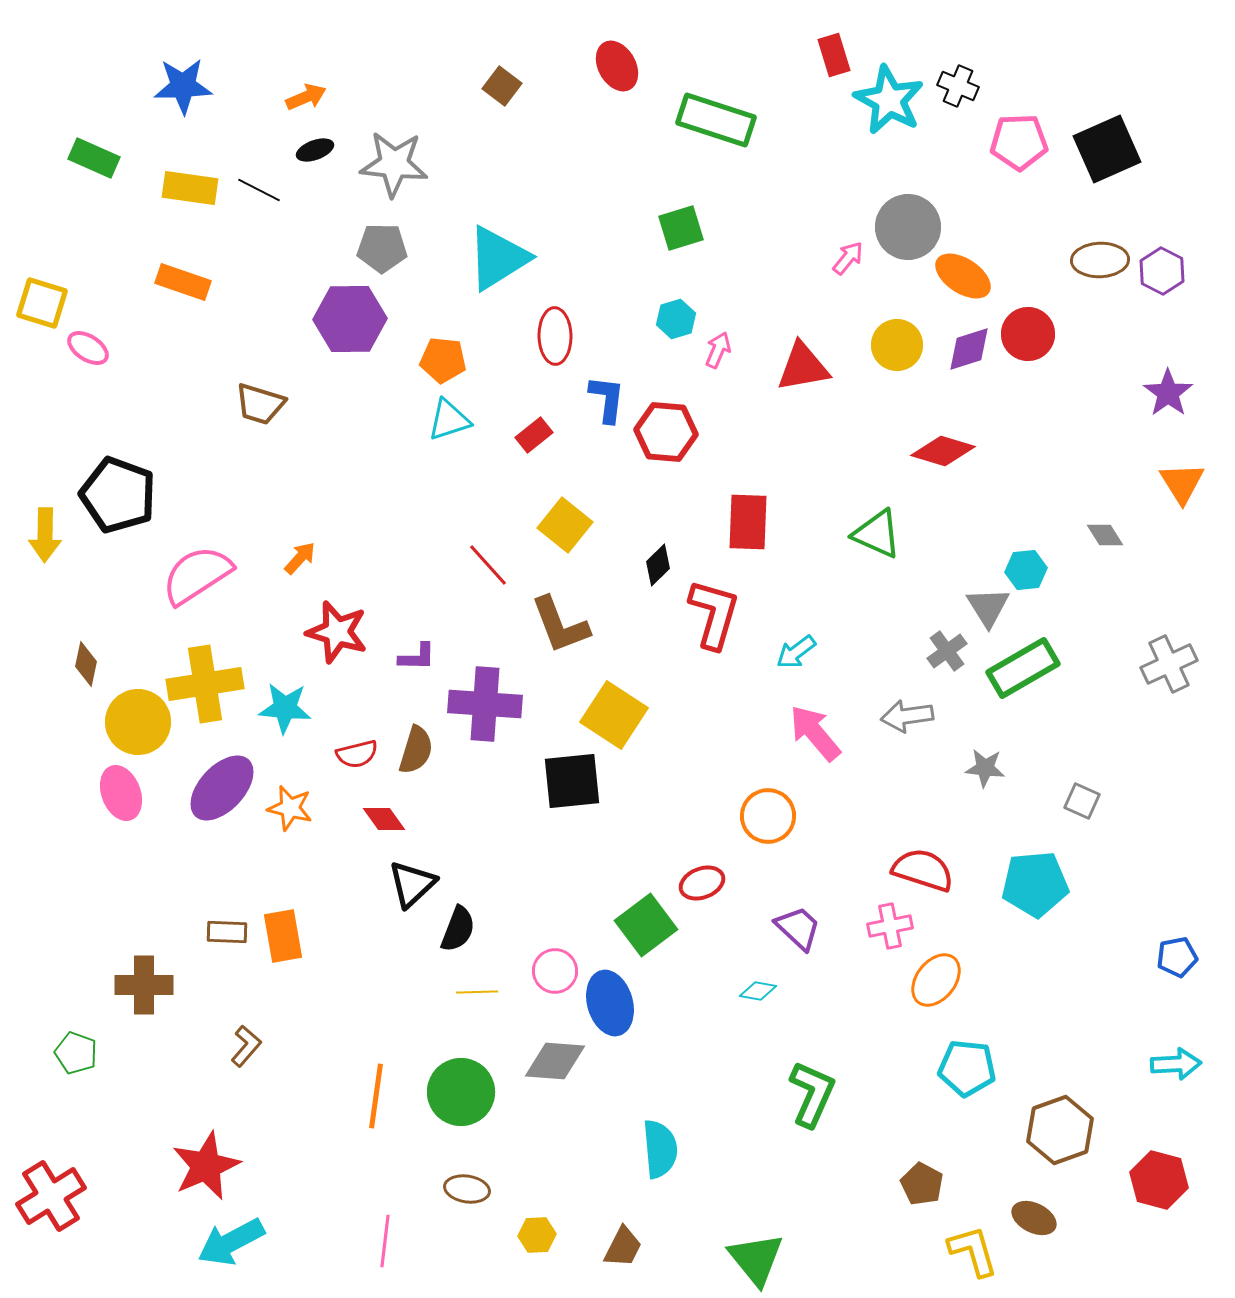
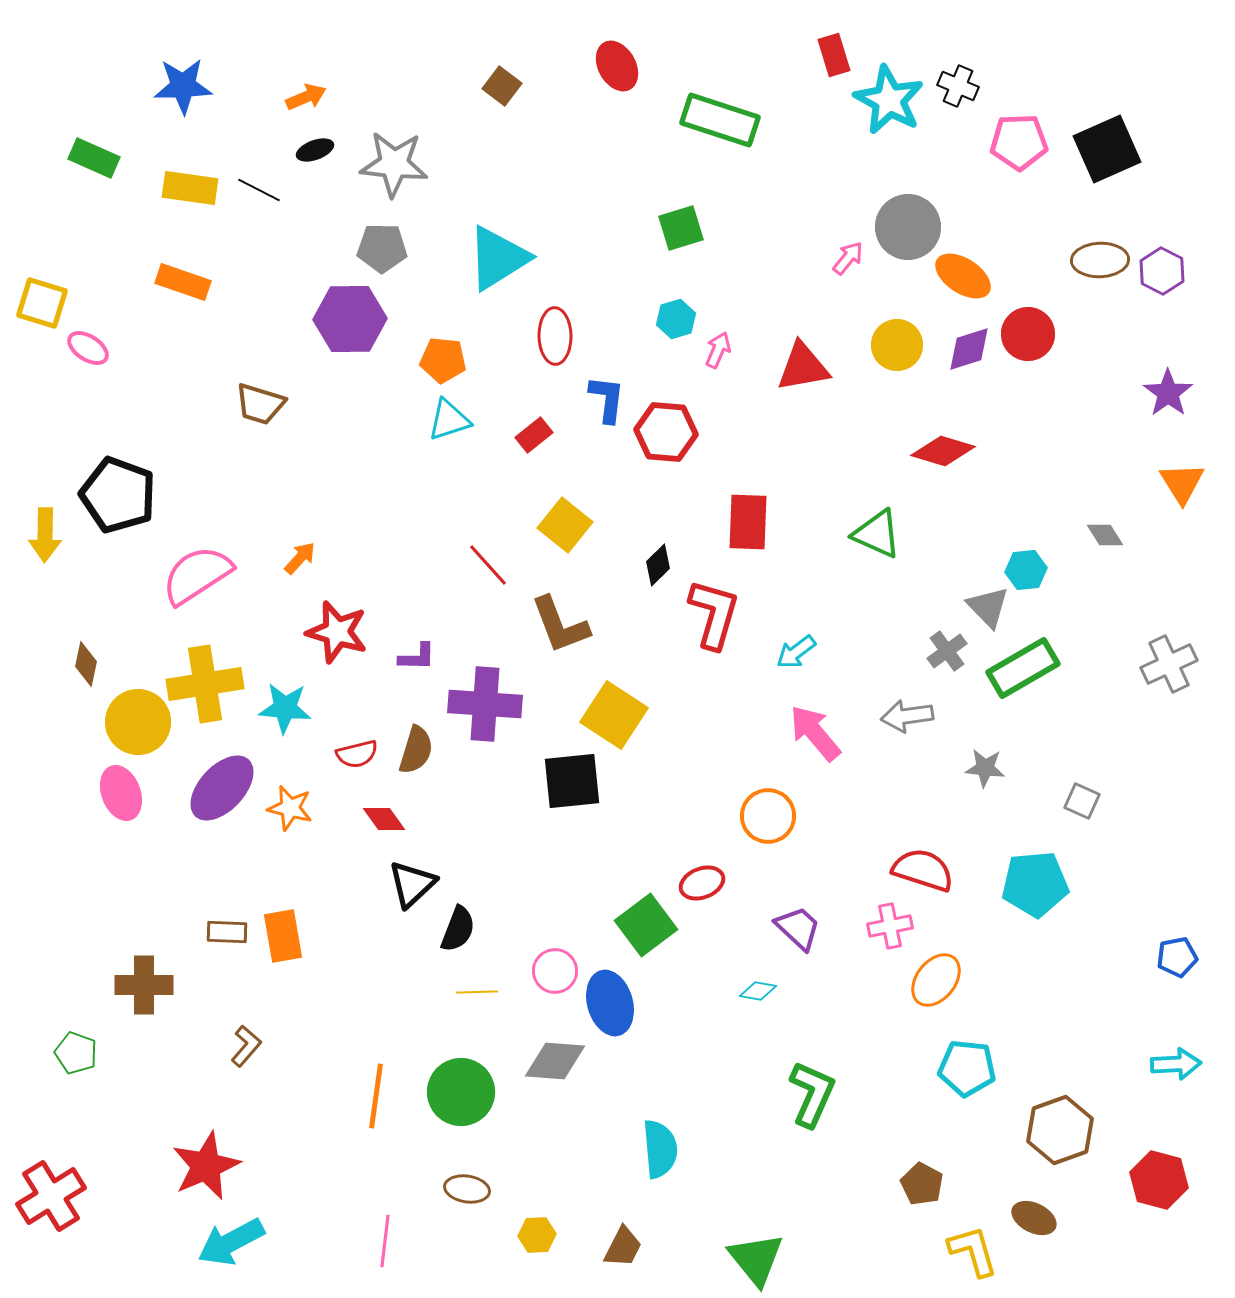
green rectangle at (716, 120): moved 4 px right
gray triangle at (988, 607): rotated 12 degrees counterclockwise
